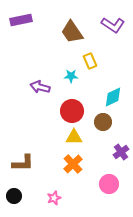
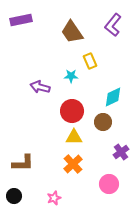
purple L-shape: rotated 95 degrees clockwise
